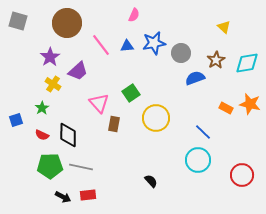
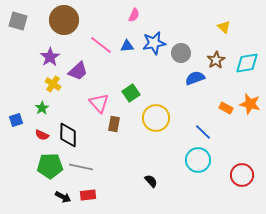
brown circle: moved 3 px left, 3 px up
pink line: rotated 15 degrees counterclockwise
